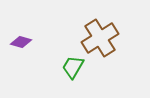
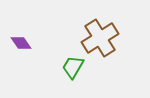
purple diamond: moved 1 px down; rotated 40 degrees clockwise
